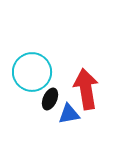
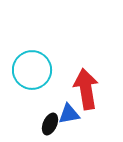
cyan circle: moved 2 px up
black ellipse: moved 25 px down
